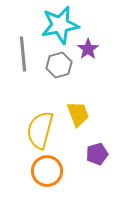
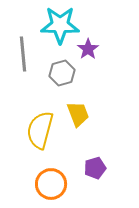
cyan star: rotated 12 degrees clockwise
gray hexagon: moved 3 px right, 8 px down
purple pentagon: moved 2 px left, 14 px down
orange circle: moved 4 px right, 13 px down
